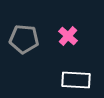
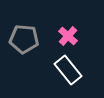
white rectangle: moved 8 px left, 10 px up; rotated 48 degrees clockwise
